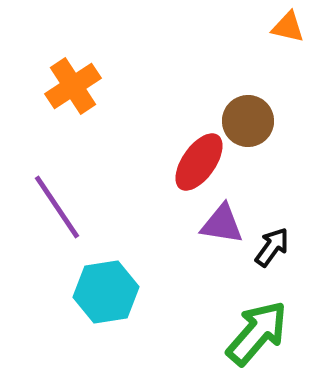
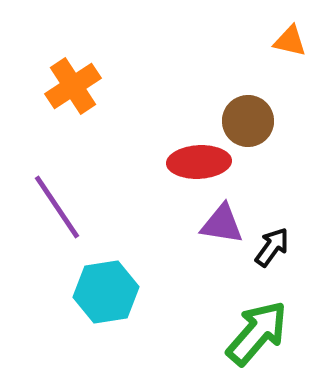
orange triangle: moved 2 px right, 14 px down
red ellipse: rotated 52 degrees clockwise
